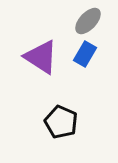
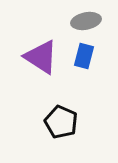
gray ellipse: moved 2 px left; rotated 36 degrees clockwise
blue rectangle: moved 1 px left, 2 px down; rotated 15 degrees counterclockwise
